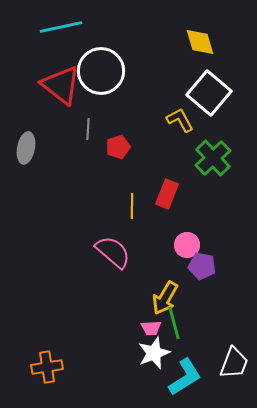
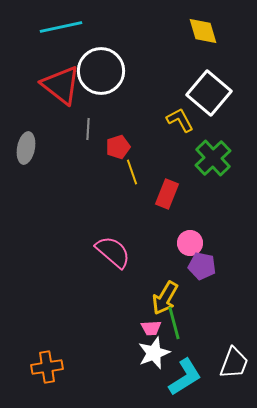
yellow diamond: moved 3 px right, 11 px up
yellow line: moved 34 px up; rotated 20 degrees counterclockwise
pink circle: moved 3 px right, 2 px up
